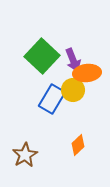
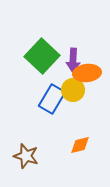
purple arrow: rotated 25 degrees clockwise
orange diamond: moved 2 px right; rotated 30 degrees clockwise
brown star: moved 1 px right, 1 px down; rotated 25 degrees counterclockwise
